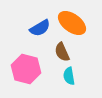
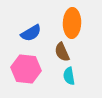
orange ellipse: rotated 56 degrees clockwise
blue semicircle: moved 9 px left, 5 px down
pink hexagon: rotated 8 degrees counterclockwise
